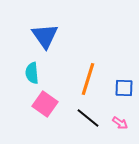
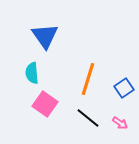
blue square: rotated 36 degrees counterclockwise
